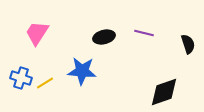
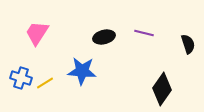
black diamond: moved 2 px left, 3 px up; rotated 36 degrees counterclockwise
